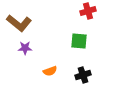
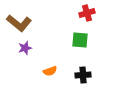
red cross: moved 1 px left, 2 px down
green square: moved 1 px right, 1 px up
purple star: rotated 16 degrees counterclockwise
black cross: rotated 14 degrees clockwise
